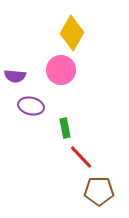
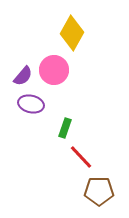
pink circle: moved 7 px left
purple semicircle: moved 8 px right; rotated 55 degrees counterclockwise
purple ellipse: moved 2 px up
green rectangle: rotated 30 degrees clockwise
